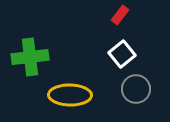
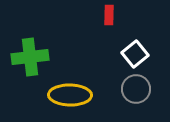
red rectangle: moved 11 px left; rotated 36 degrees counterclockwise
white square: moved 13 px right
